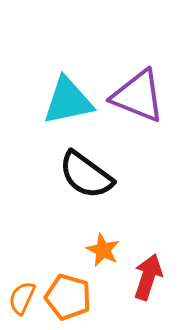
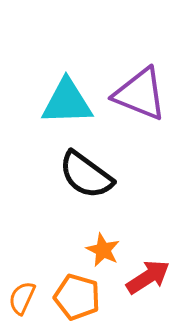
purple triangle: moved 2 px right, 2 px up
cyan triangle: moved 1 px left, 1 px down; rotated 10 degrees clockwise
red arrow: rotated 39 degrees clockwise
orange pentagon: moved 9 px right
